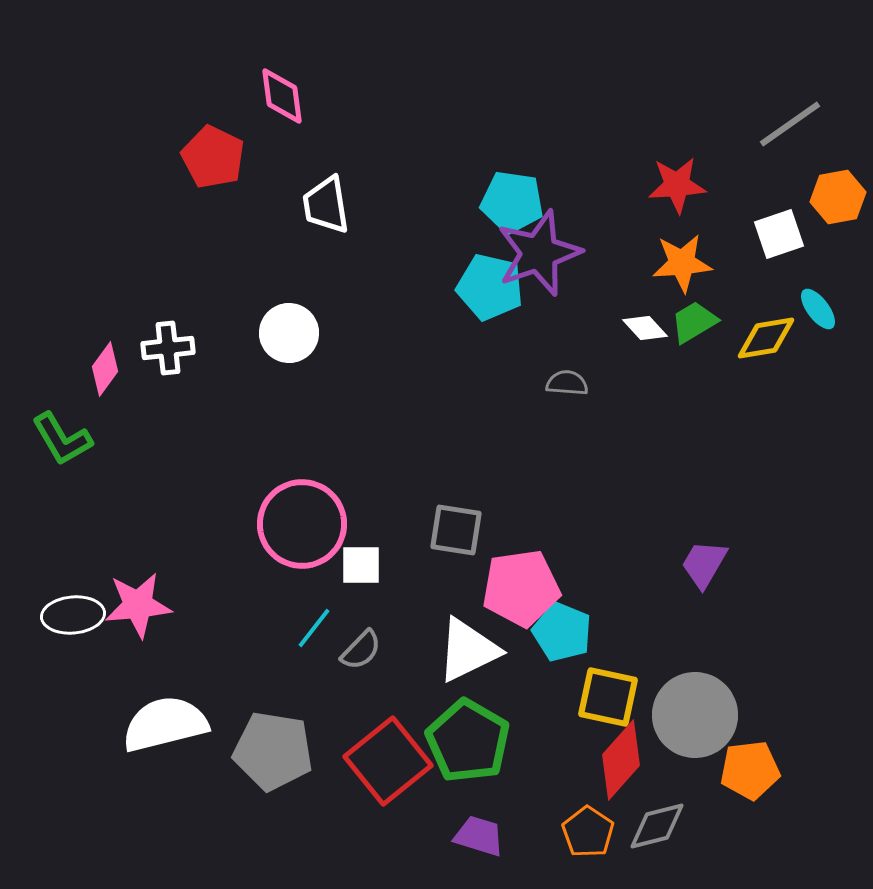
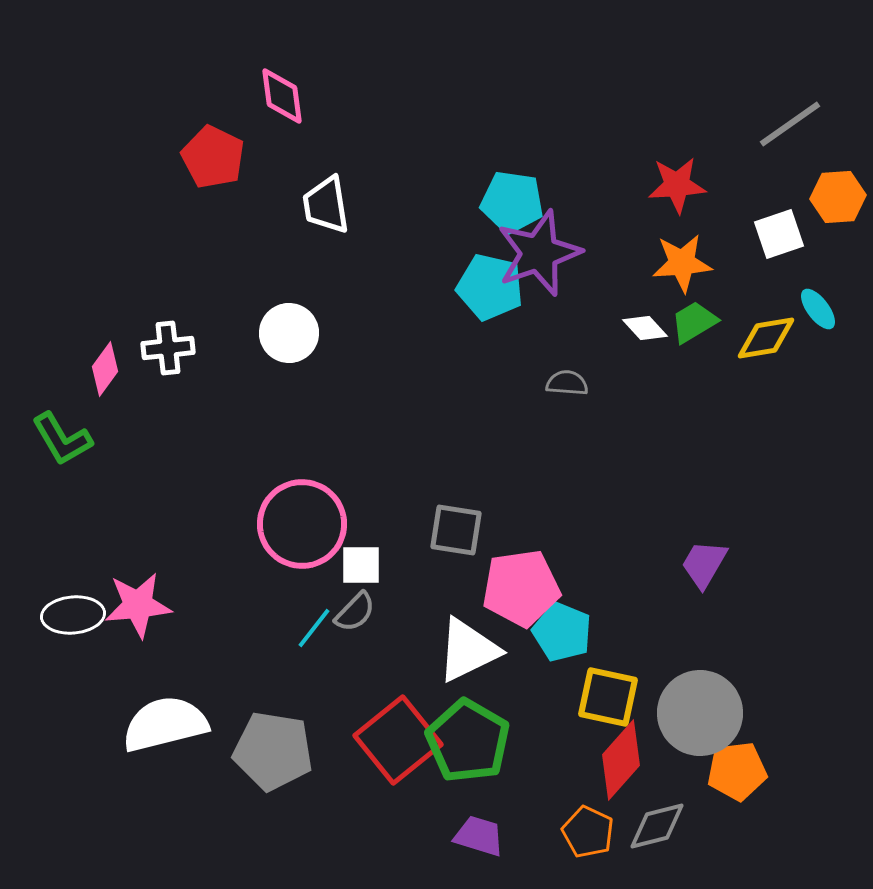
orange hexagon at (838, 197): rotated 6 degrees clockwise
gray semicircle at (361, 650): moved 6 px left, 38 px up
gray circle at (695, 715): moved 5 px right, 2 px up
red square at (388, 761): moved 10 px right, 21 px up
orange pentagon at (750, 770): moved 13 px left, 1 px down
orange pentagon at (588, 832): rotated 9 degrees counterclockwise
